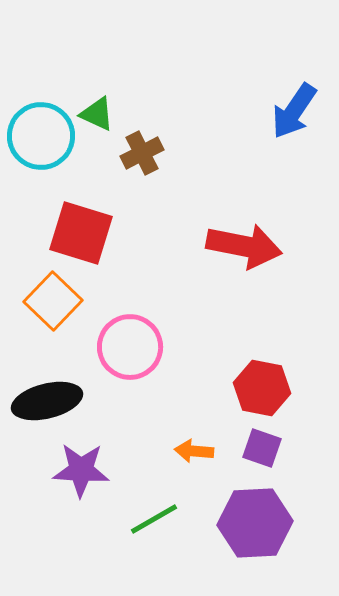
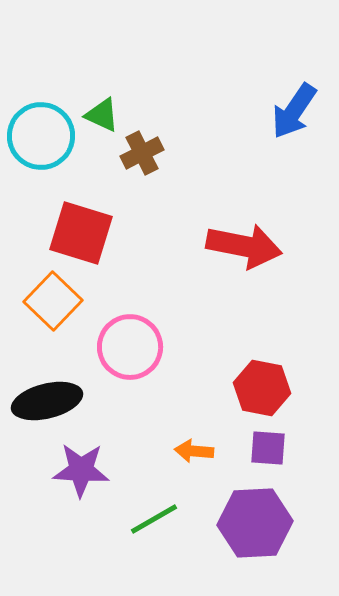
green triangle: moved 5 px right, 1 px down
purple square: moved 6 px right; rotated 15 degrees counterclockwise
